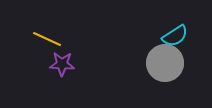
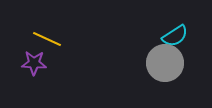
purple star: moved 28 px left, 1 px up
